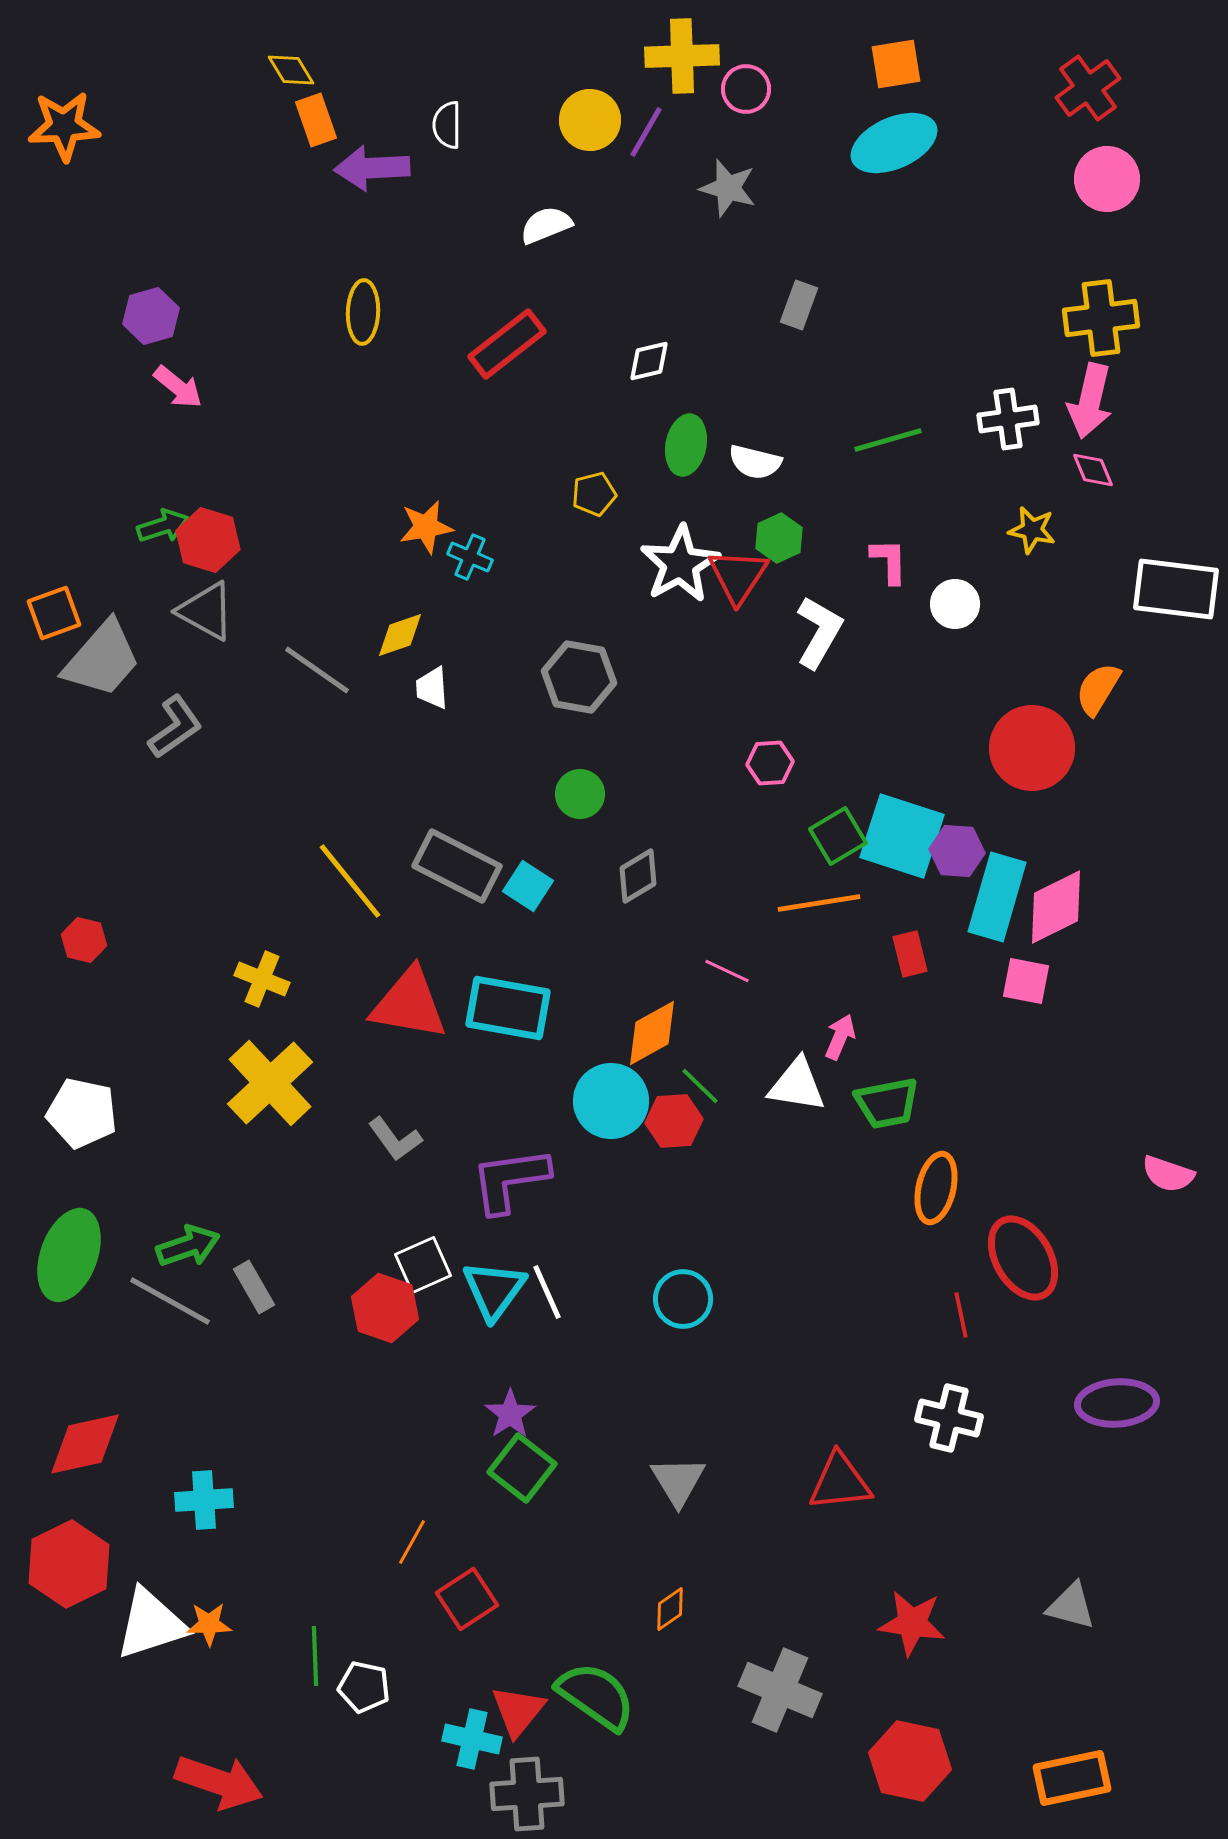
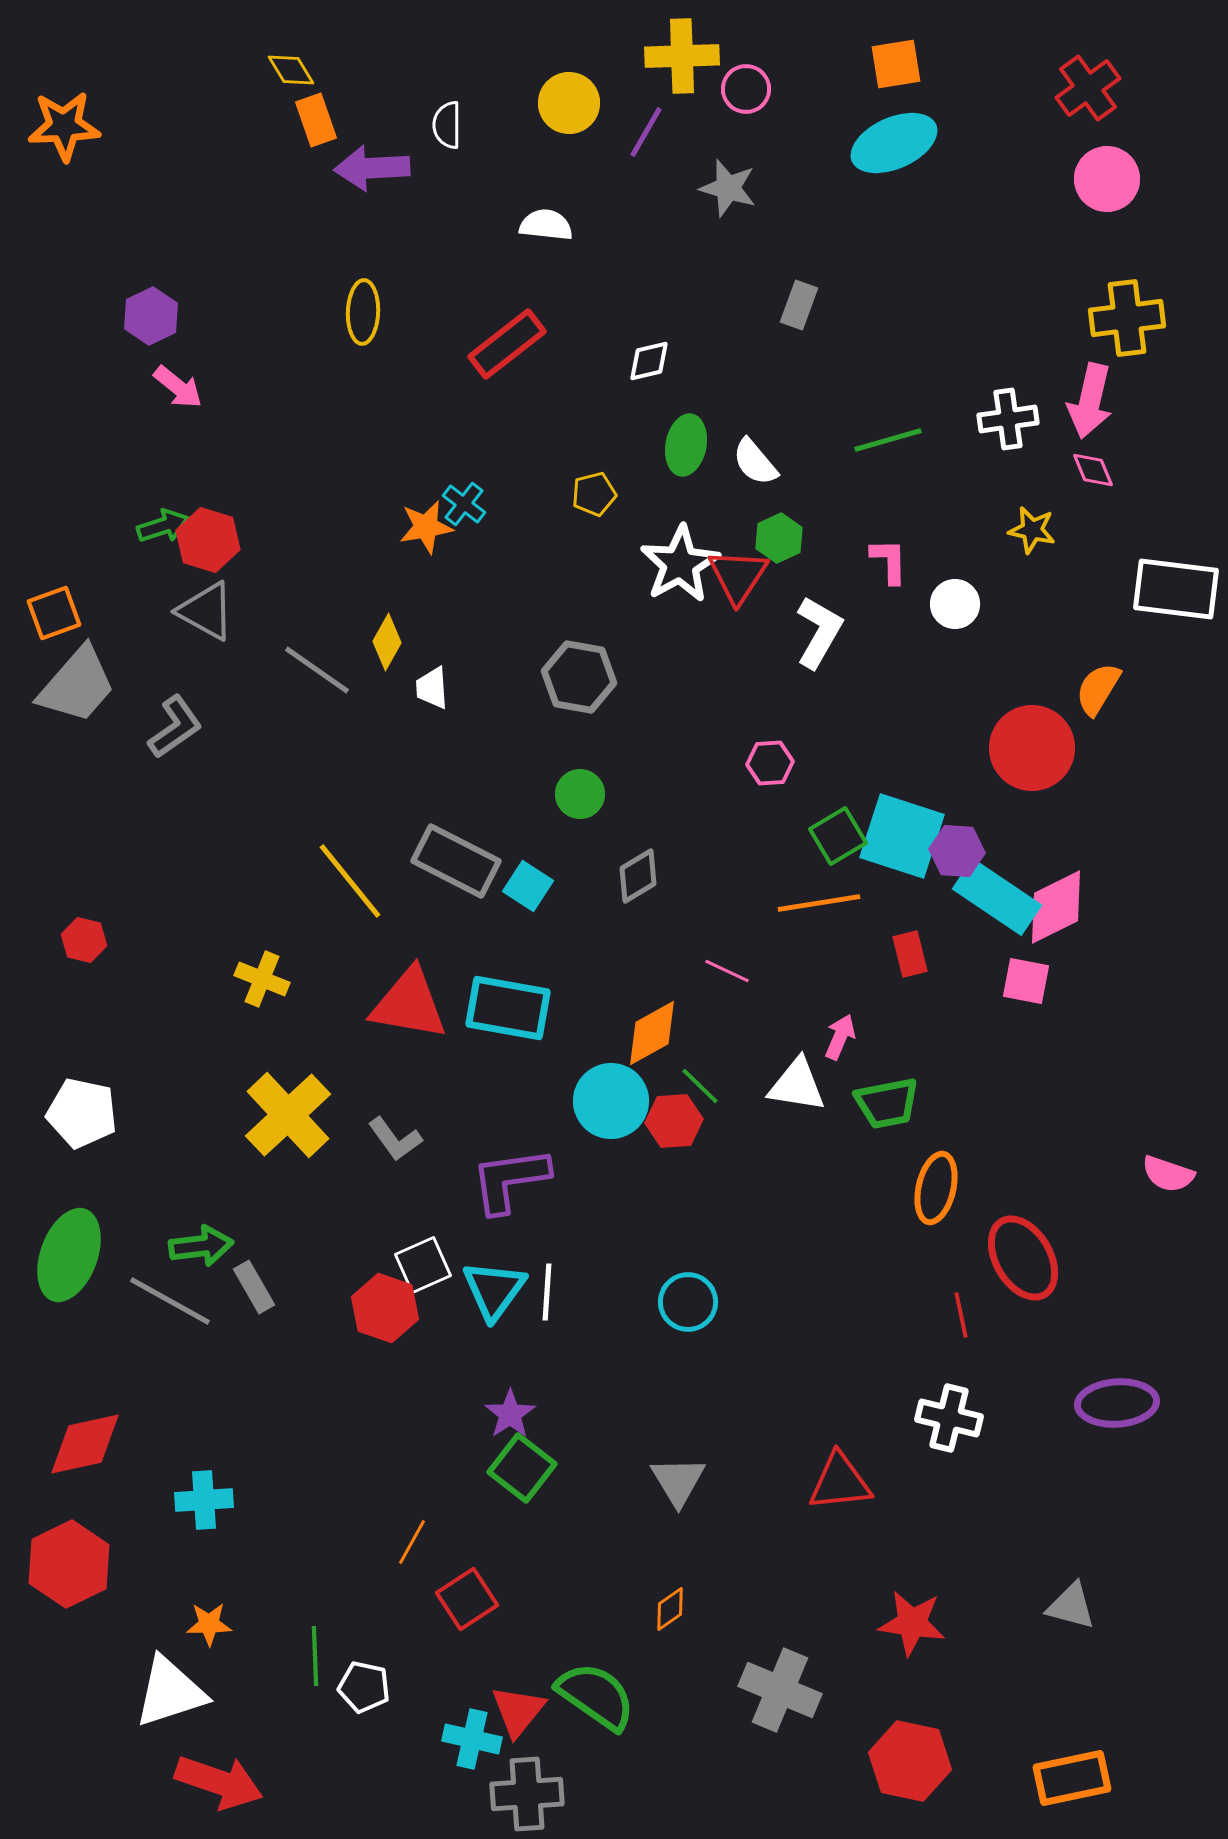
yellow circle at (590, 120): moved 21 px left, 17 px up
white semicircle at (546, 225): rotated 28 degrees clockwise
purple hexagon at (151, 316): rotated 10 degrees counterclockwise
yellow cross at (1101, 318): moved 26 px right
white semicircle at (755, 462): rotated 36 degrees clockwise
cyan cross at (470, 557): moved 6 px left, 53 px up; rotated 15 degrees clockwise
yellow diamond at (400, 635): moved 13 px left, 7 px down; rotated 42 degrees counterclockwise
gray trapezoid at (102, 659): moved 25 px left, 26 px down
gray rectangle at (457, 866): moved 1 px left, 5 px up
cyan rectangle at (997, 897): rotated 72 degrees counterclockwise
yellow cross at (270, 1083): moved 18 px right, 32 px down
green arrow at (188, 1246): moved 13 px right; rotated 12 degrees clockwise
white line at (547, 1292): rotated 28 degrees clockwise
cyan circle at (683, 1299): moved 5 px right, 3 px down
white triangle at (151, 1624): moved 19 px right, 68 px down
